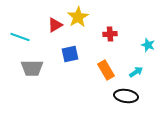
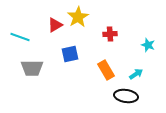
cyan arrow: moved 2 px down
